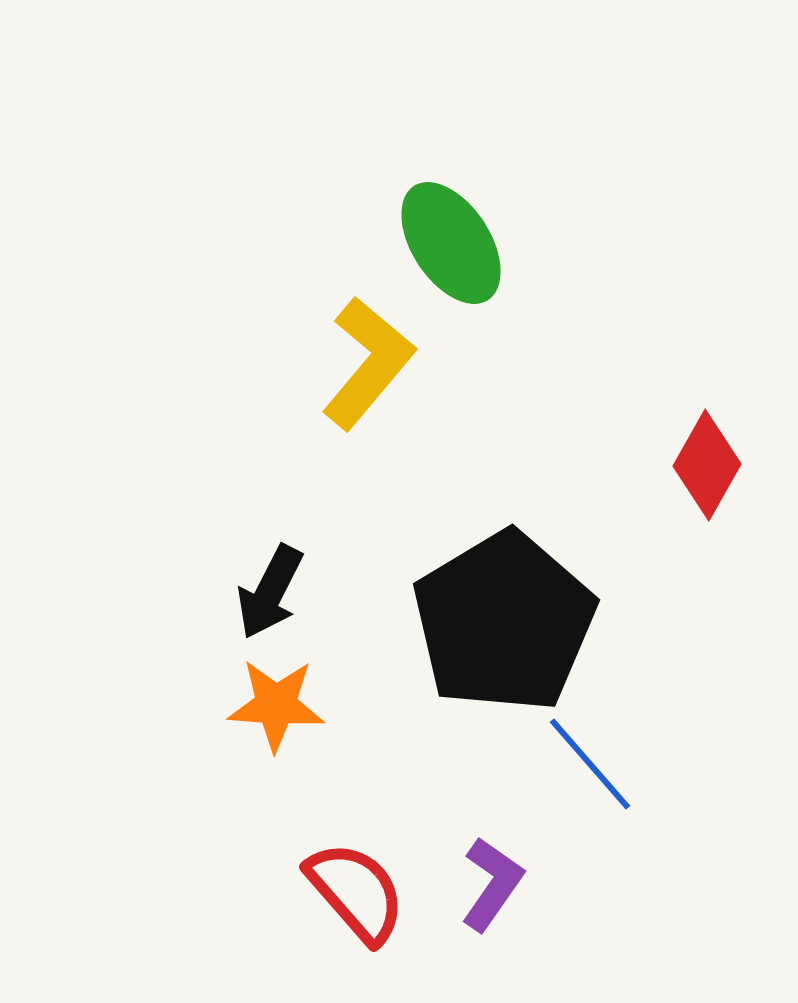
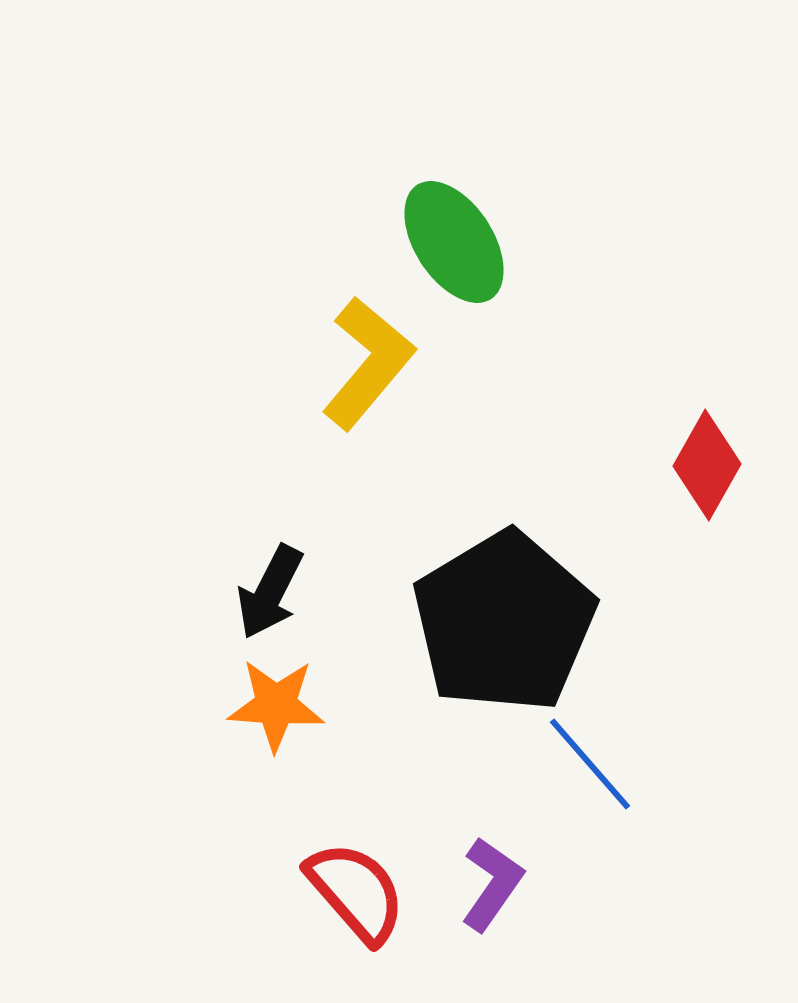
green ellipse: moved 3 px right, 1 px up
